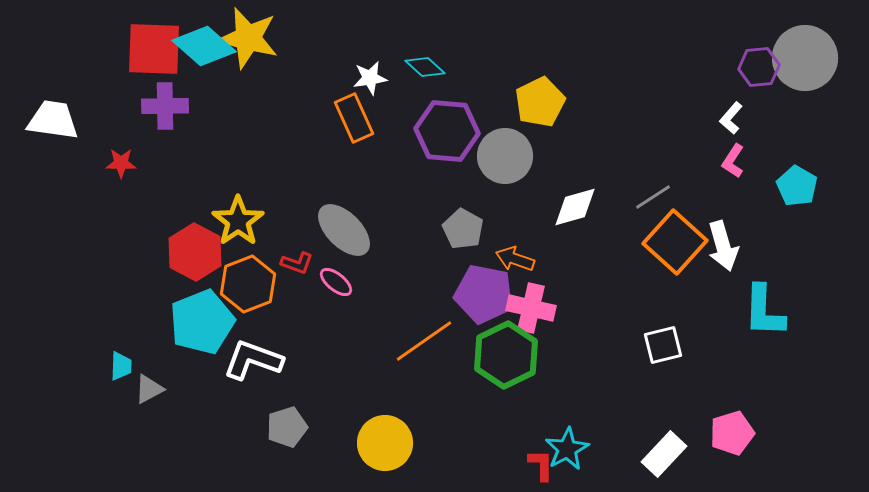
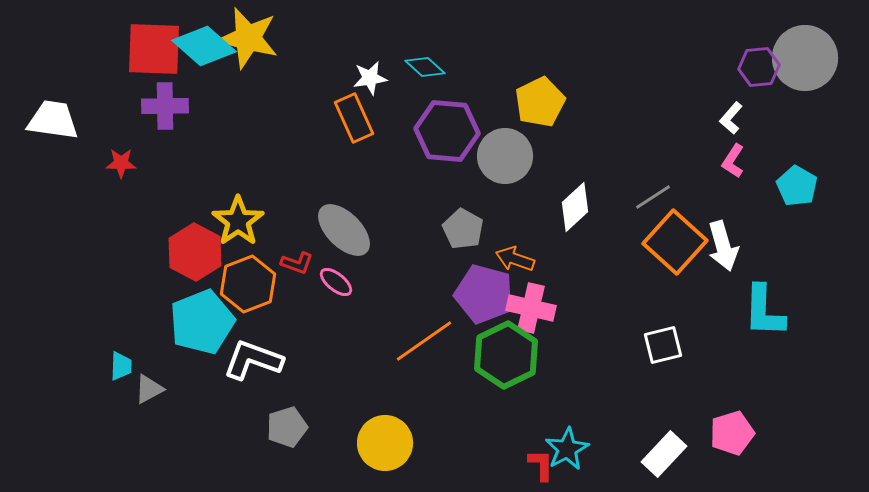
white diamond at (575, 207): rotated 27 degrees counterclockwise
purple pentagon at (484, 294): rotated 4 degrees clockwise
